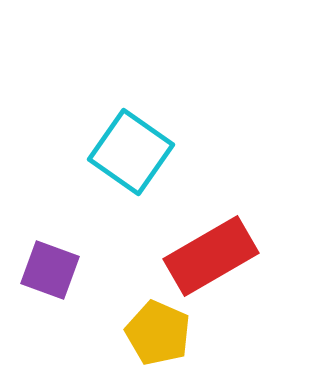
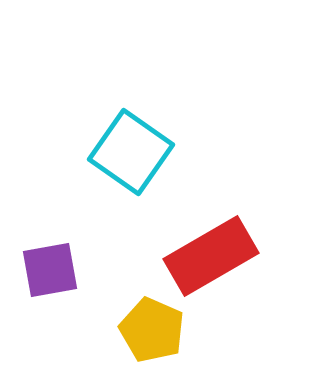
purple square: rotated 30 degrees counterclockwise
yellow pentagon: moved 6 px left, 3 px up
